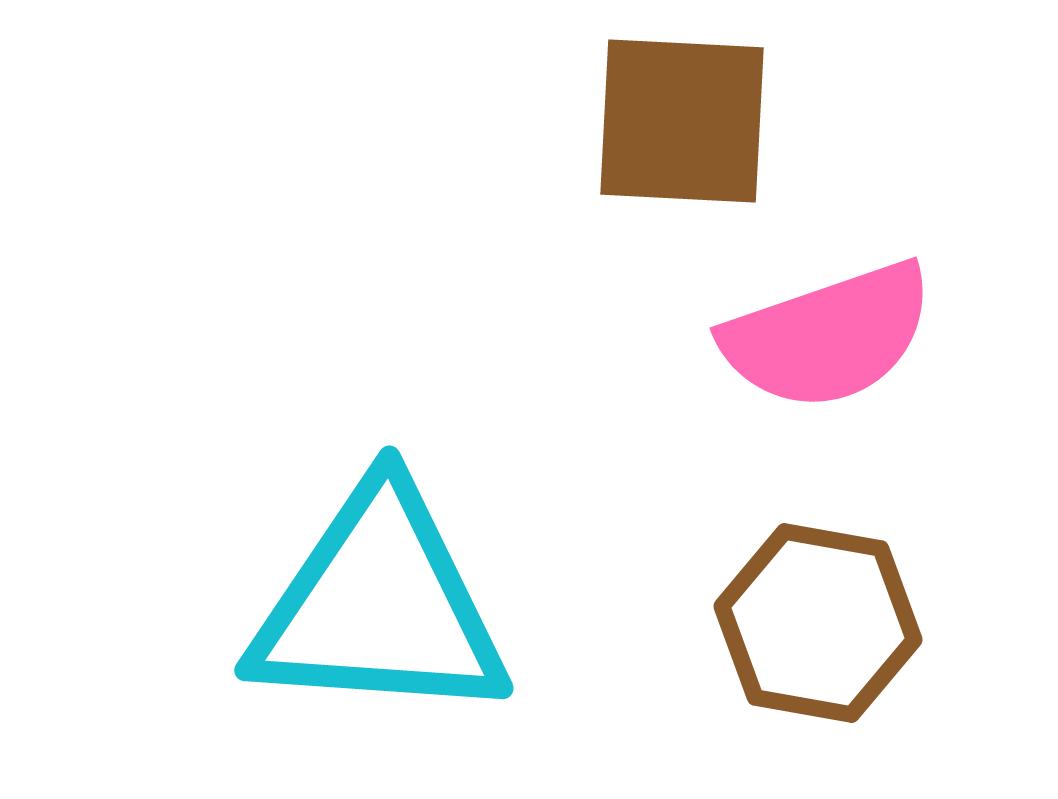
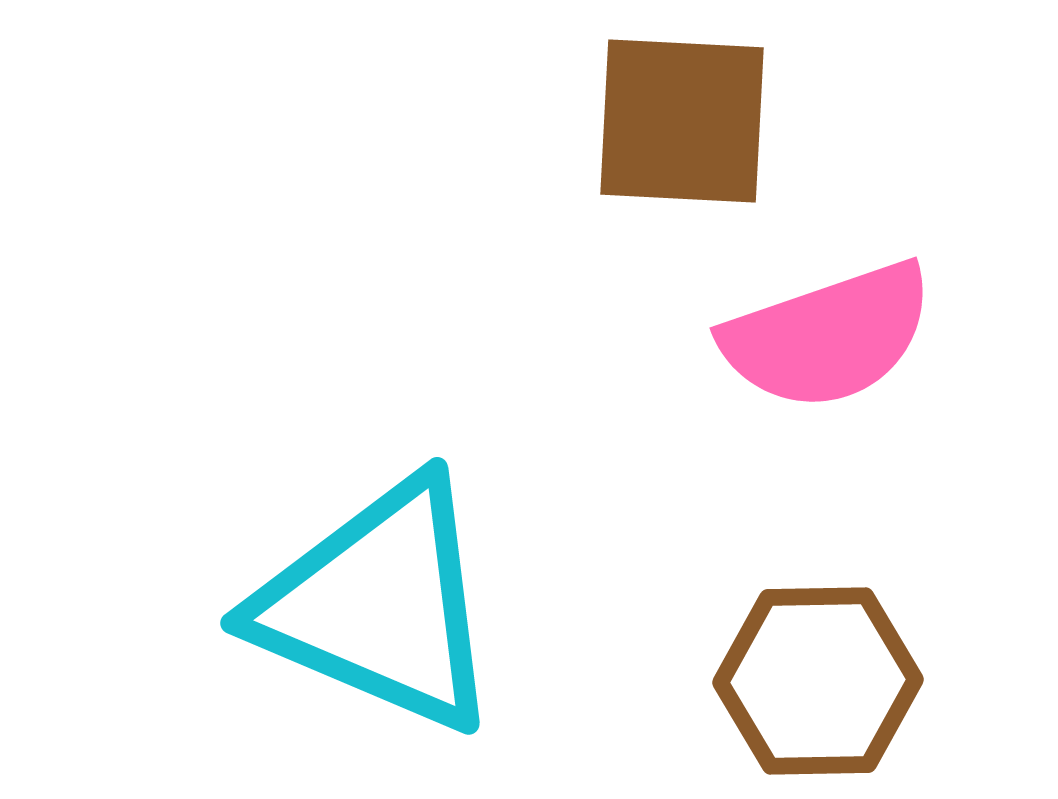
cyan triangle: rotated 19 degrees clockwise
brown hexagon: moved 58 px down; rotated 11 degrees counterclockwise
